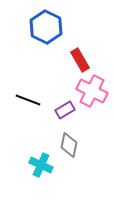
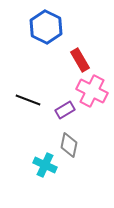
cyan cross: moved 4 px right
